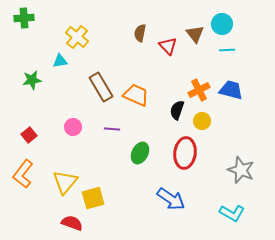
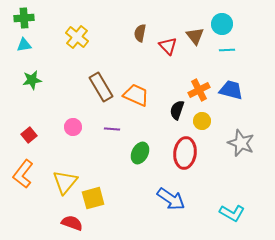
brown triangle: moved 2 px down
cyan triangle: moved 36 px left, 16 px up
gray star: moved 27 px up
